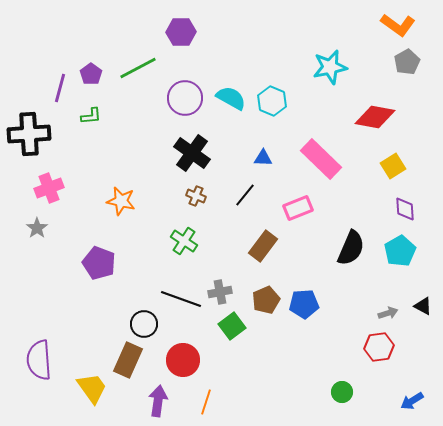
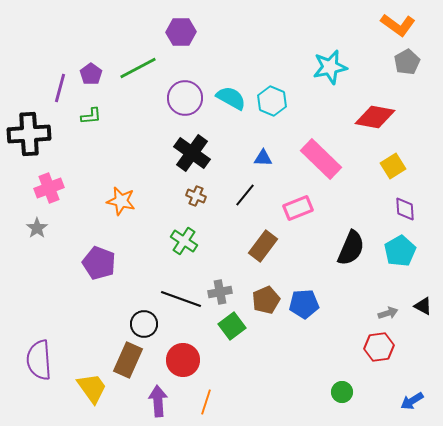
purple arrow at (158, 401): rotated 12 degrees counterclockwise
